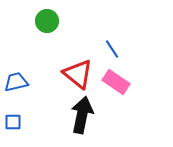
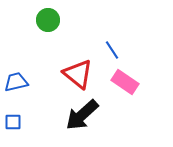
green circle: moved 1 px right, 1 px up
blue line: moved 1 px down
pink rectangle: moved 9 px right
black arrow: rotated 144 degrees counterclockwise
